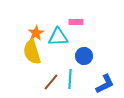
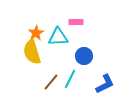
cyan line: rotated 24 degrees clockwise
